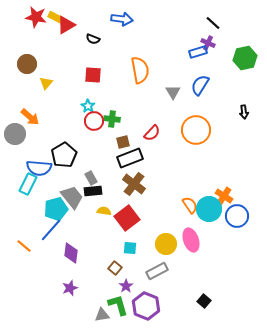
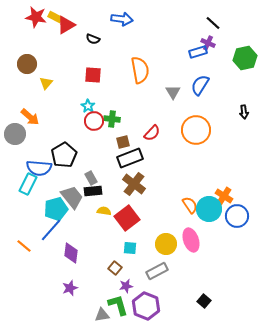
purple star at (126, 286): rotated 24 degrees clockwise
